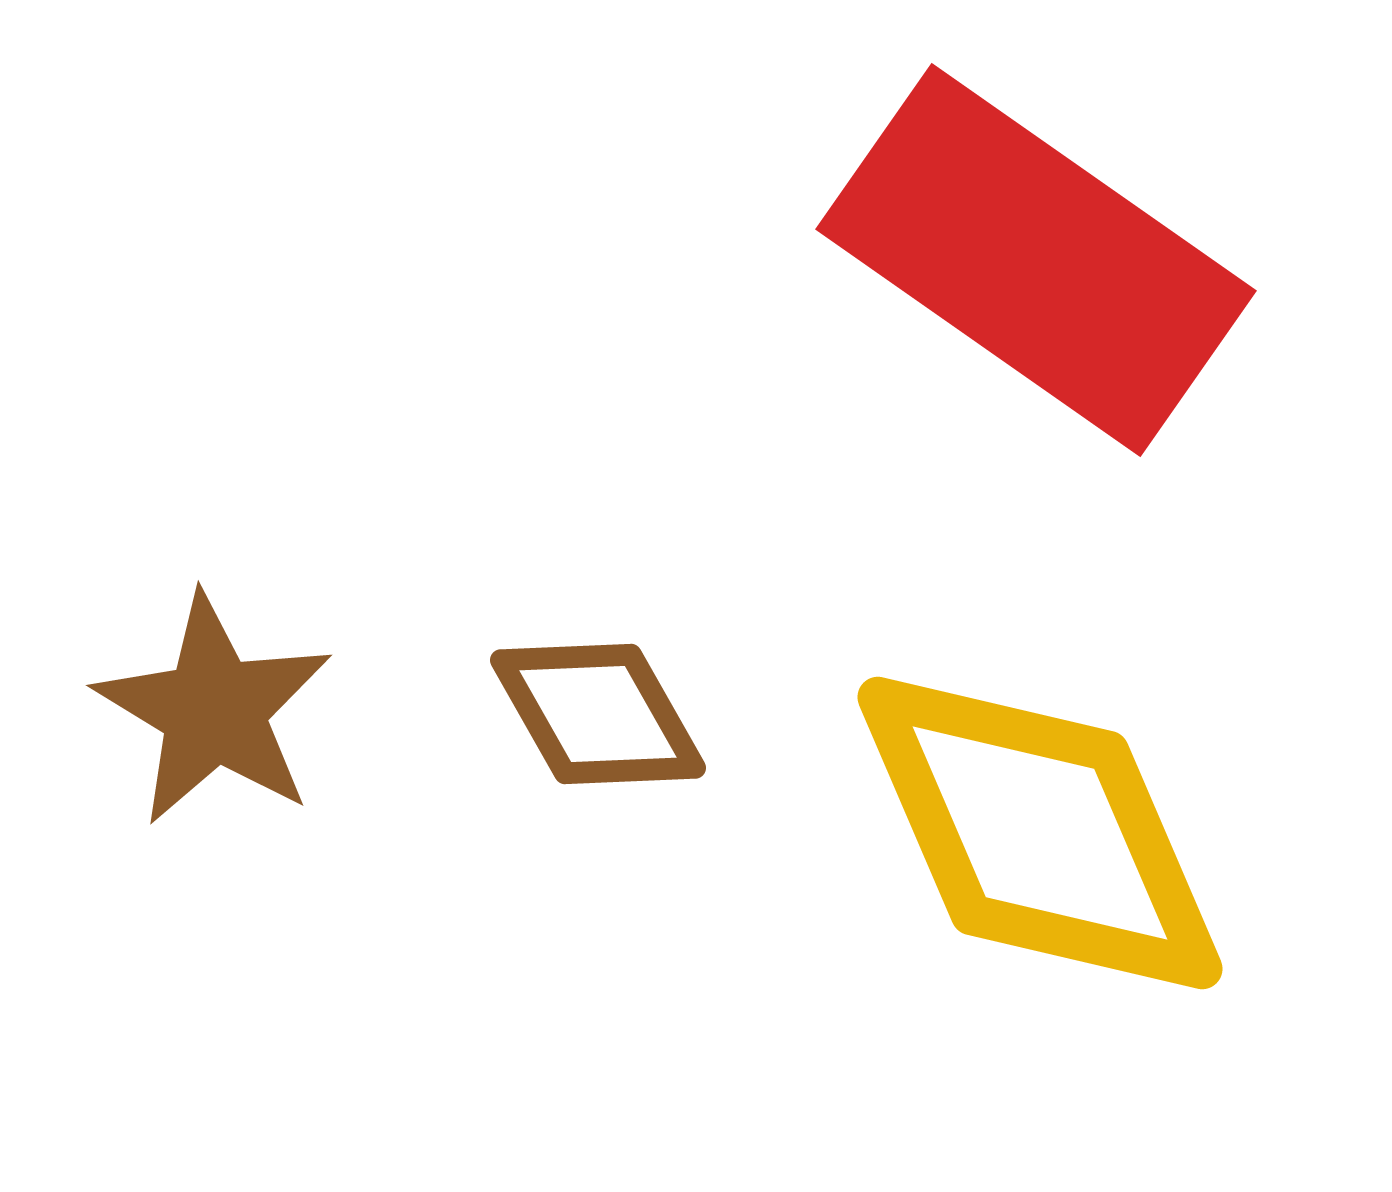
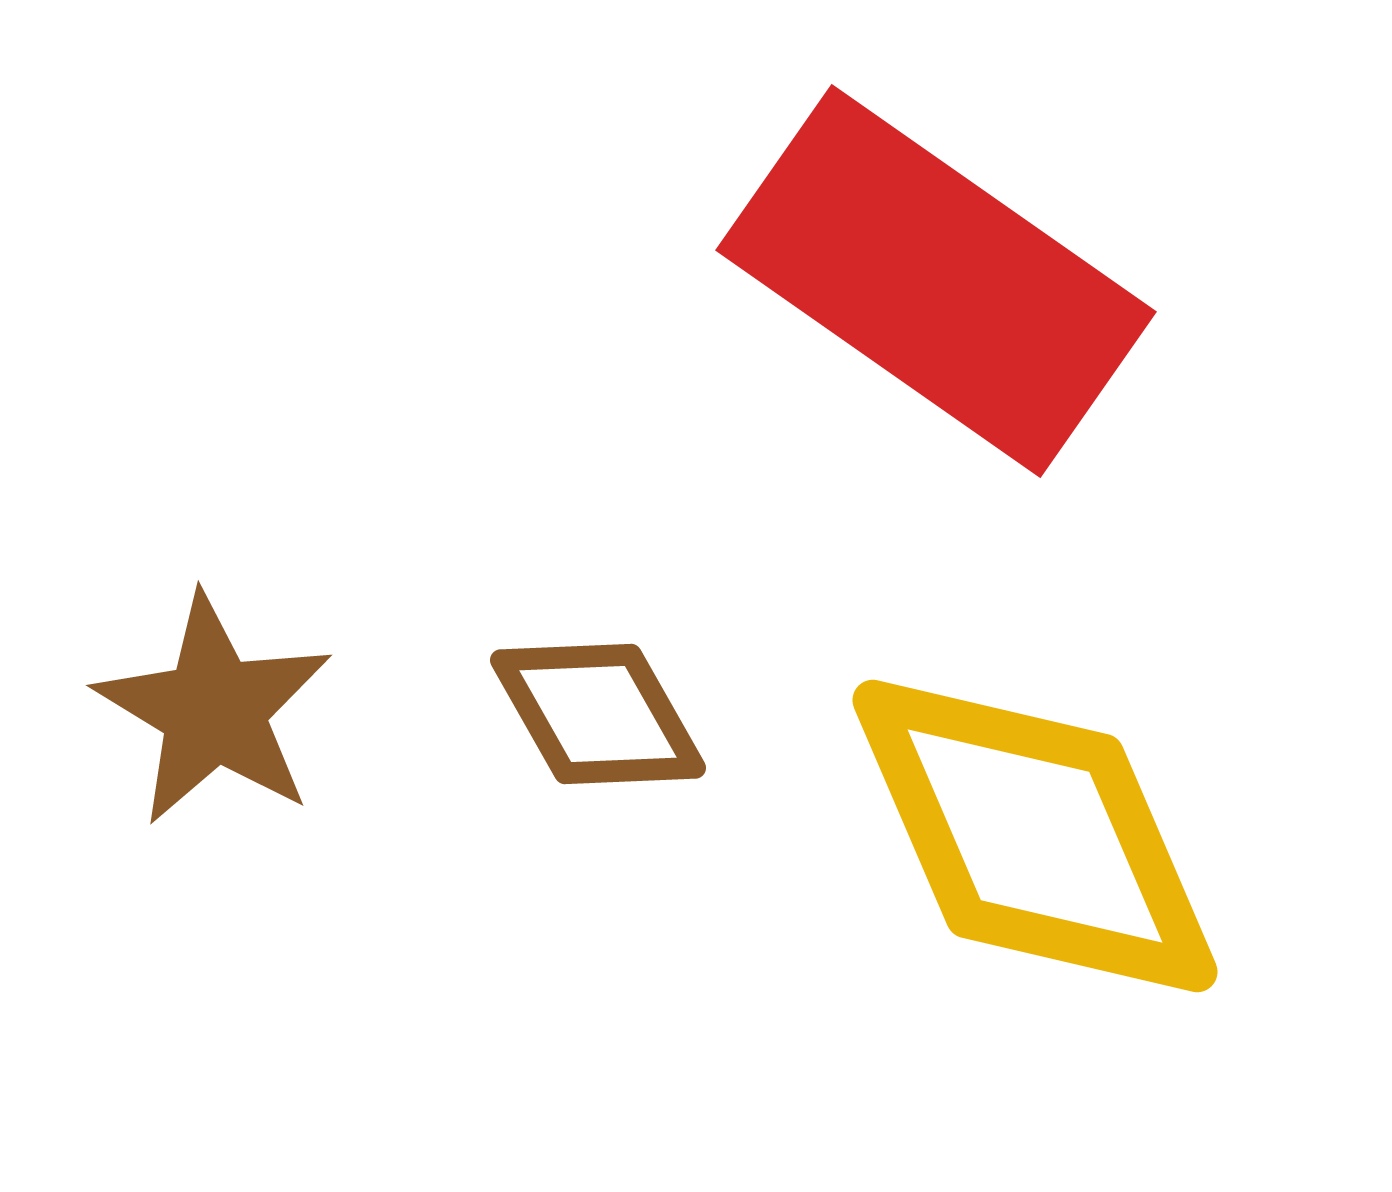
red rectangle: moved 100 px left, 21 px down
yellow diamond: moved 5 px left, 3 px down
